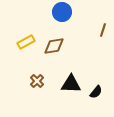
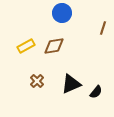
blue circle: moved 1 px down
brown line: moved 2 px up
yellow rectangle: moved 4 px down
black triangle: rotated 25 degrees counterclockwise
